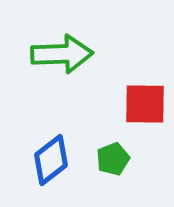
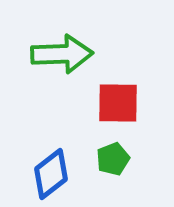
red square: moved 27 px left, 1 px up
blue diamond: moved 14 px down
